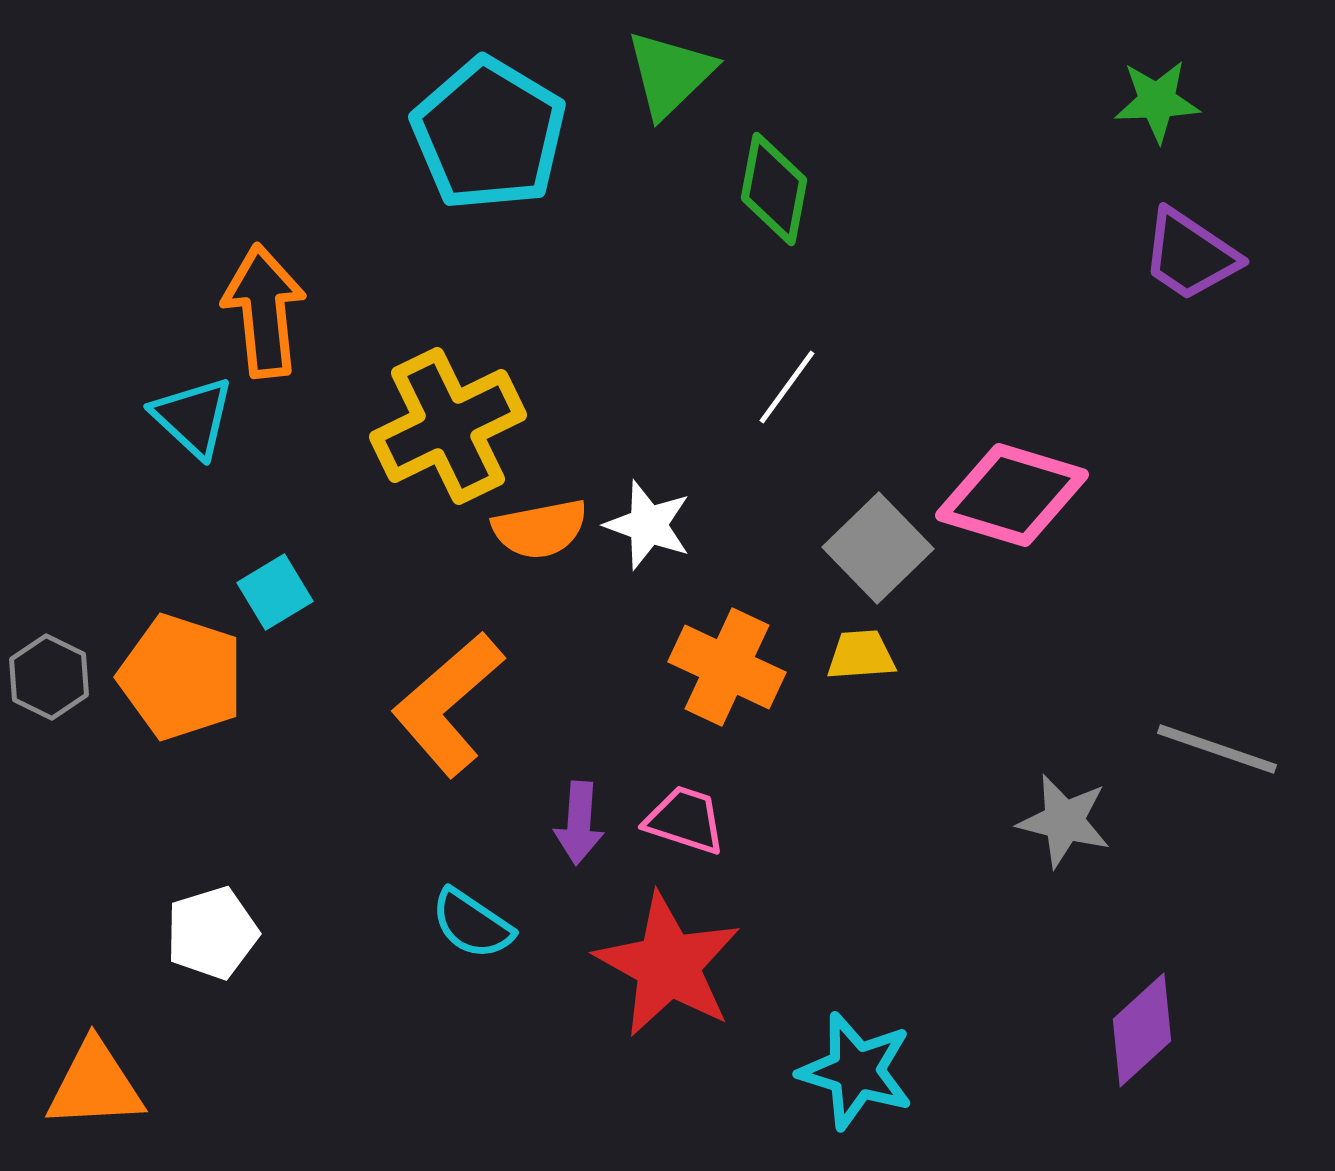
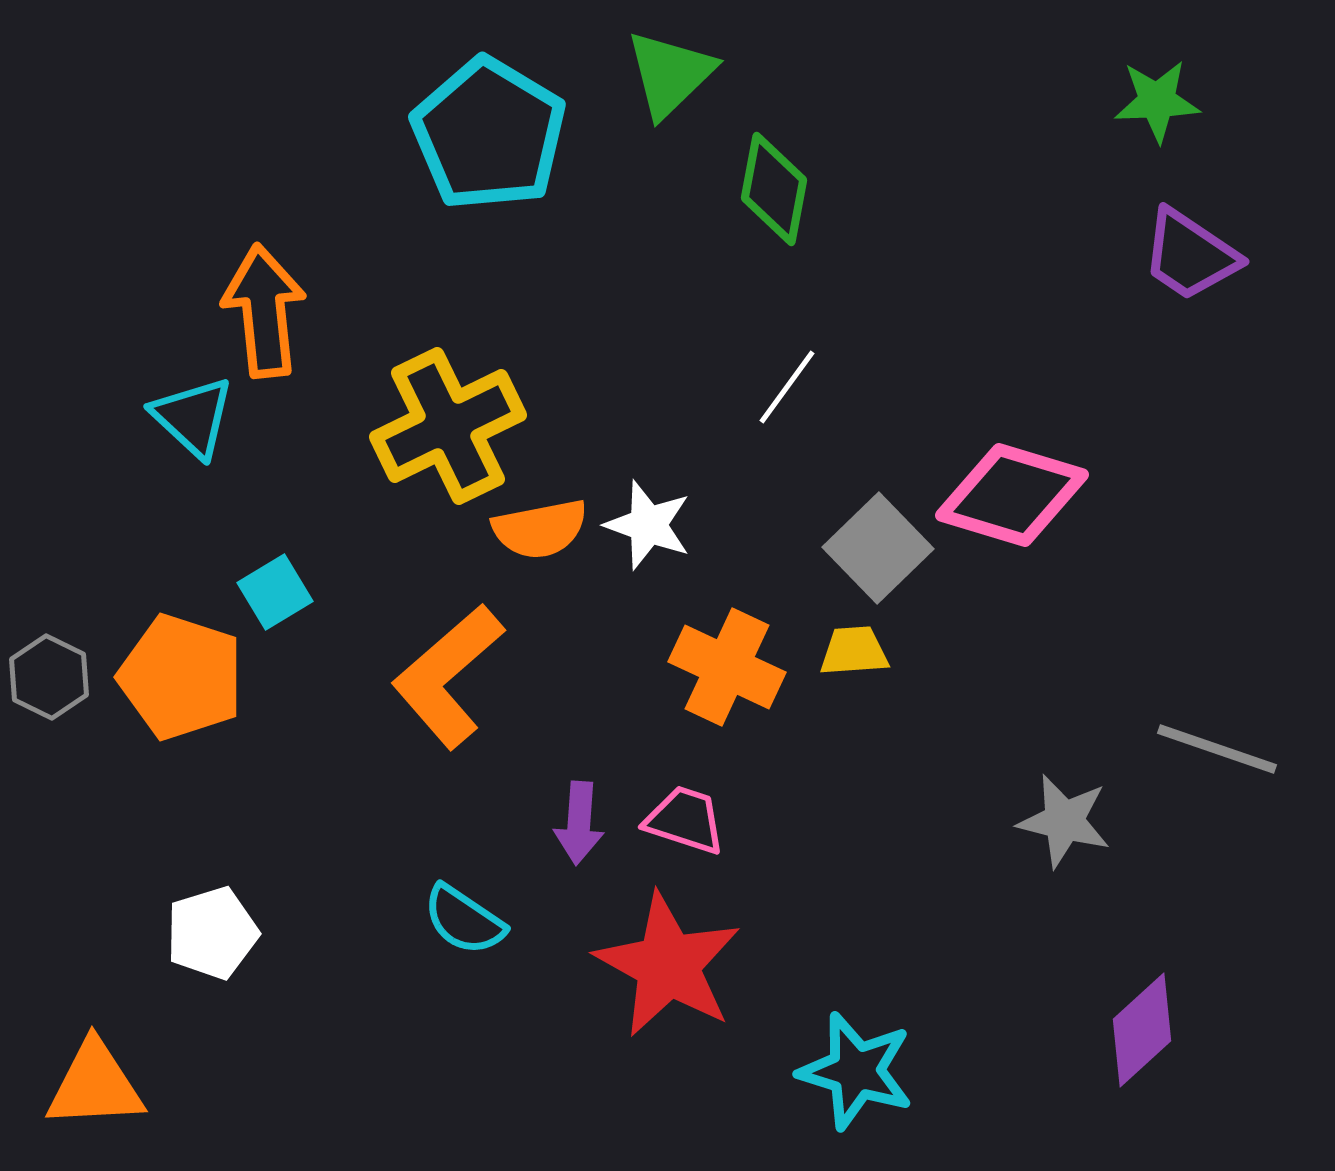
yellow trapezoid: moved 7 px left, 4 px up
orange L-shape: moved 28 px up
cyan semicircle: moved 8 px left, 4 px up
